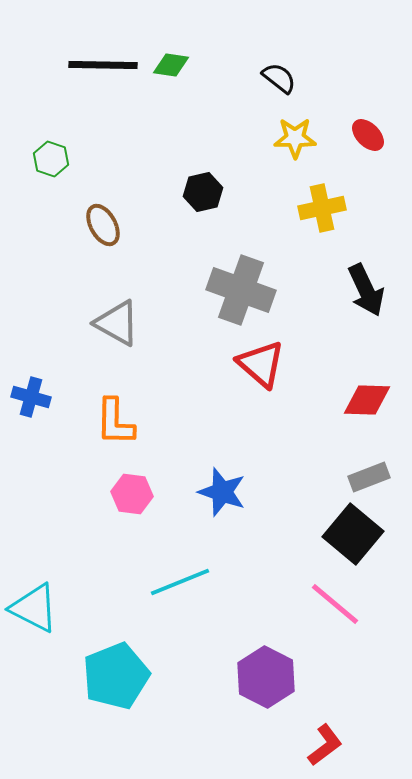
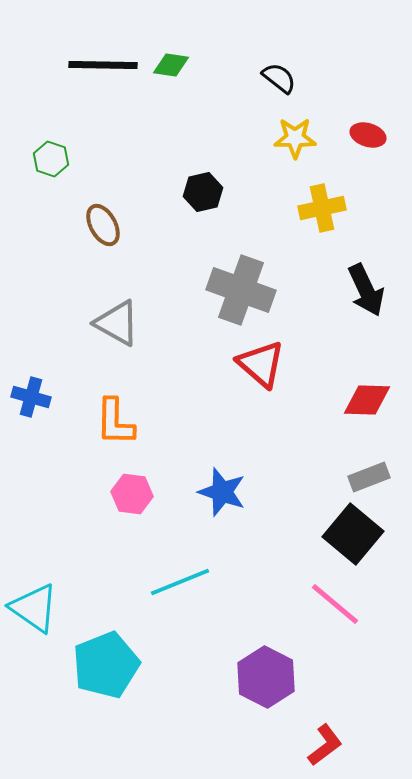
red ellipse: rotated 28 degrees counterclockwise
cyan triangle: rotated 8 degrees clockwise
cyan pentagon: moved 10 px left, 11 px up
